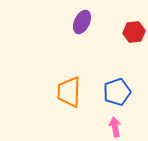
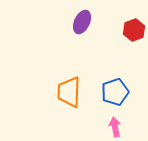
red hexagon: moved 2 px up; rotated 15 degrees counterclockwise
blue pentagon: moved 2 px left
